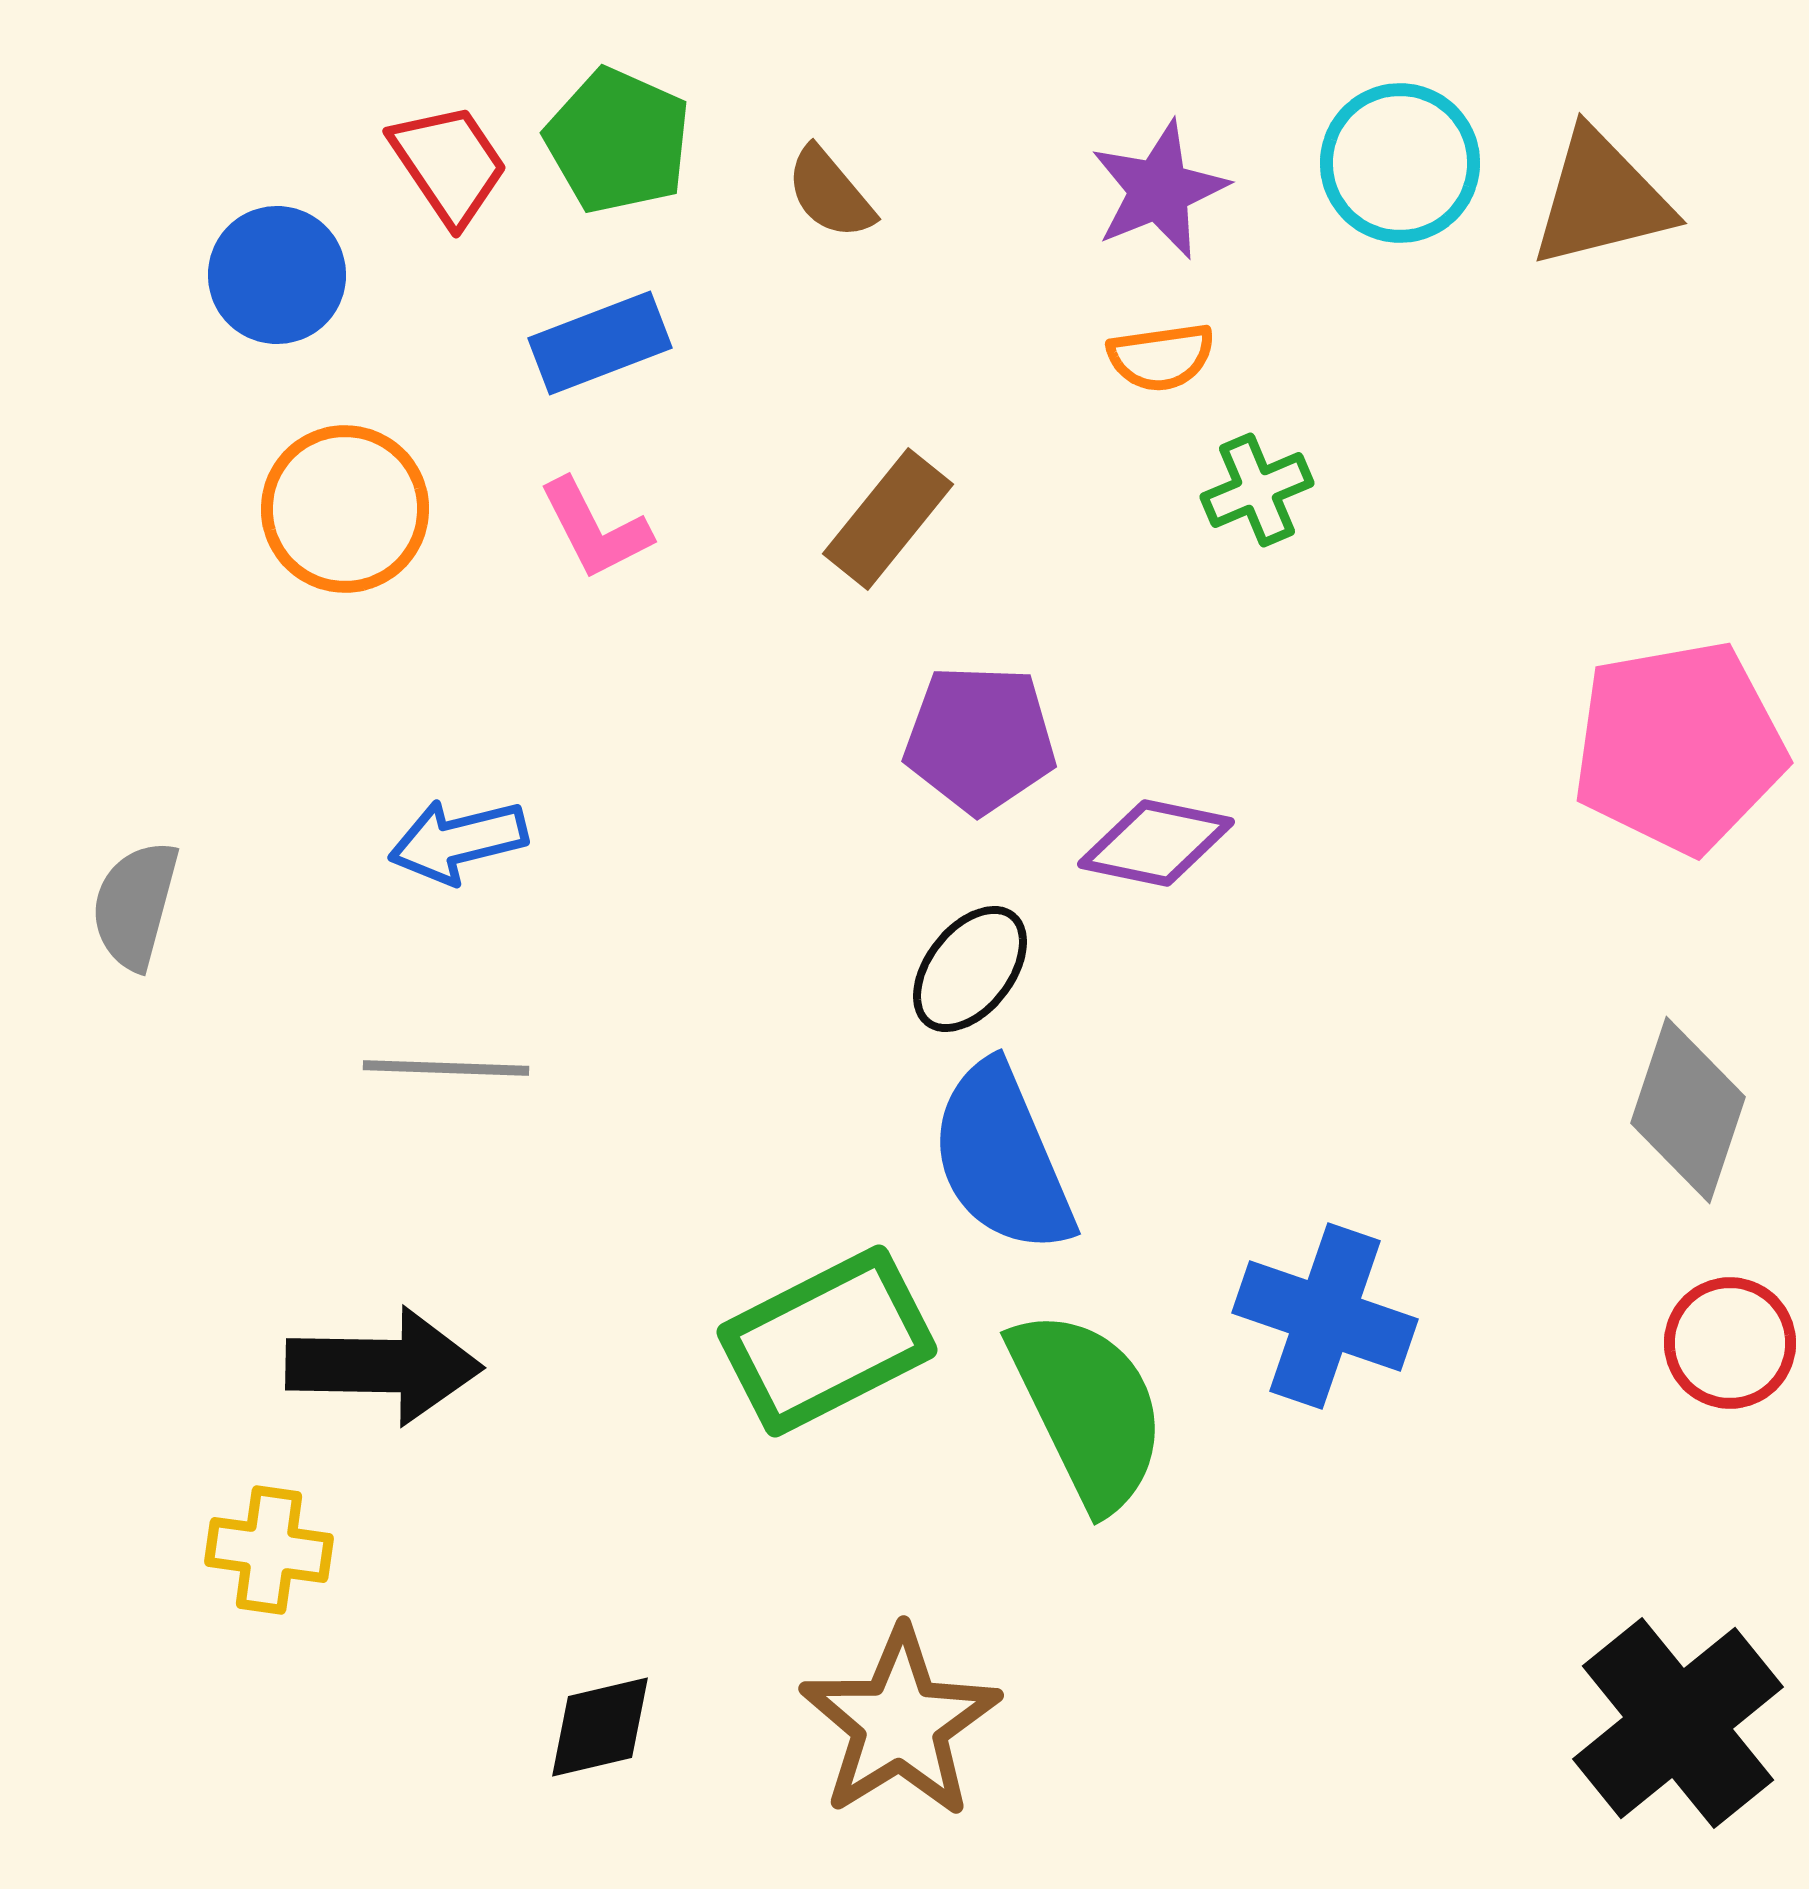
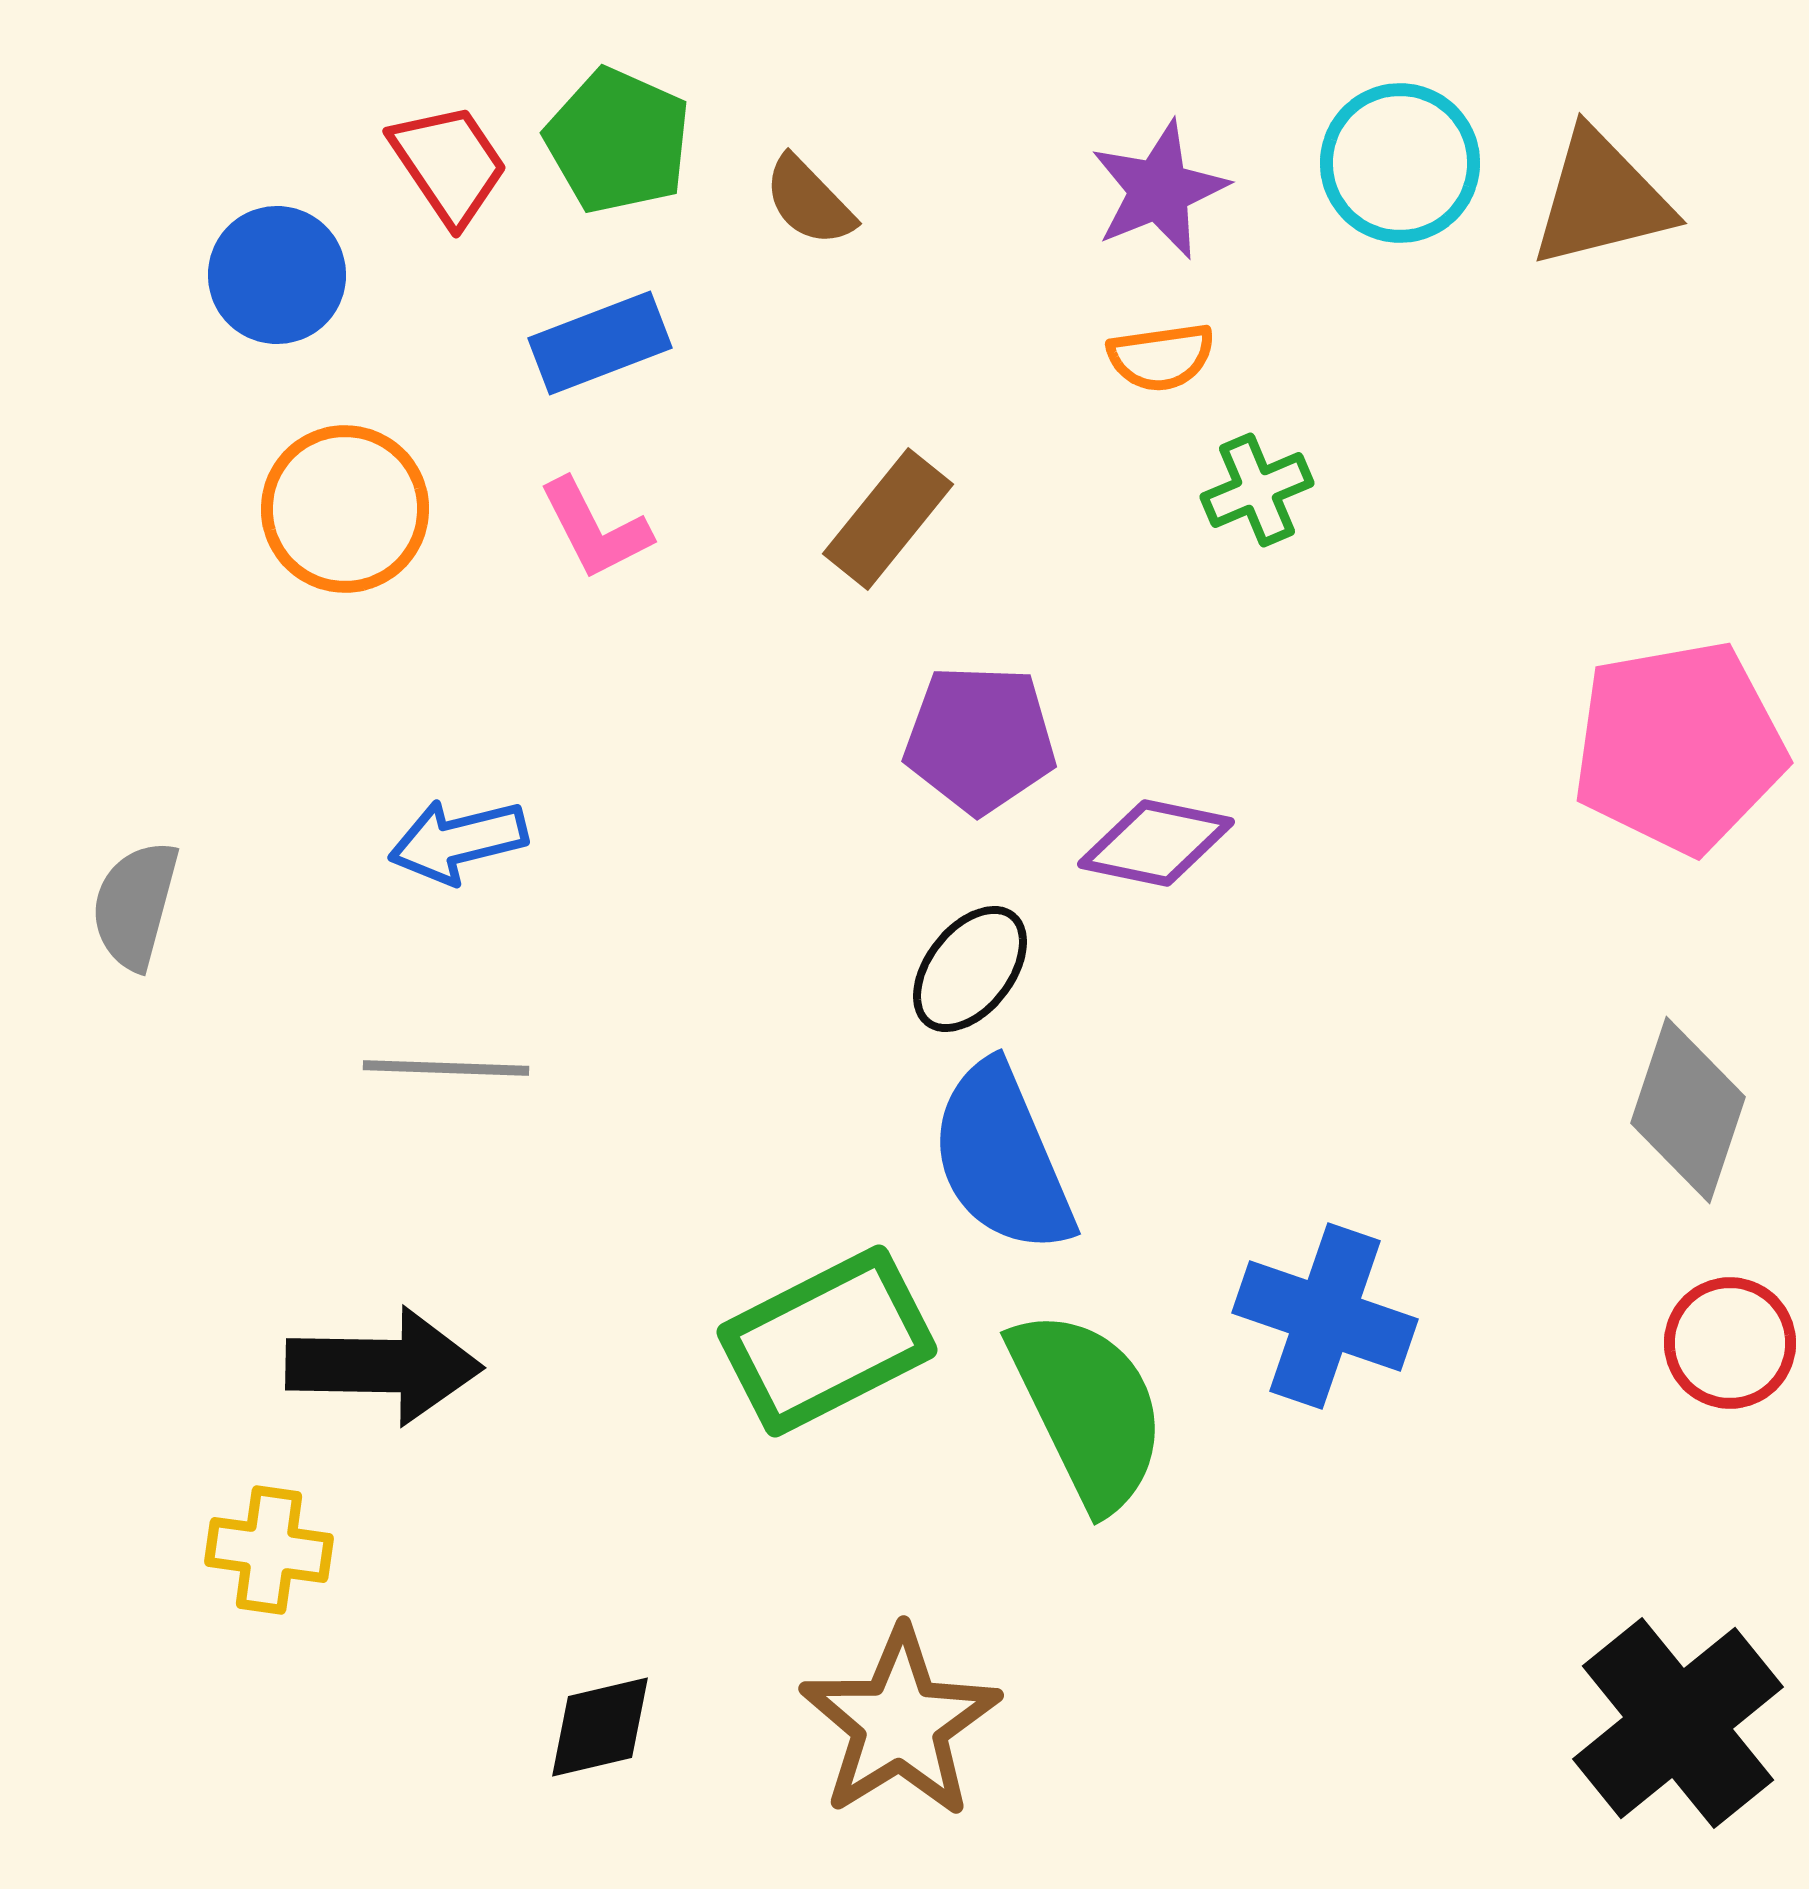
brown semicircle: moved 21 px left, 8 px down; rotated 4 degrees counterclockwise
